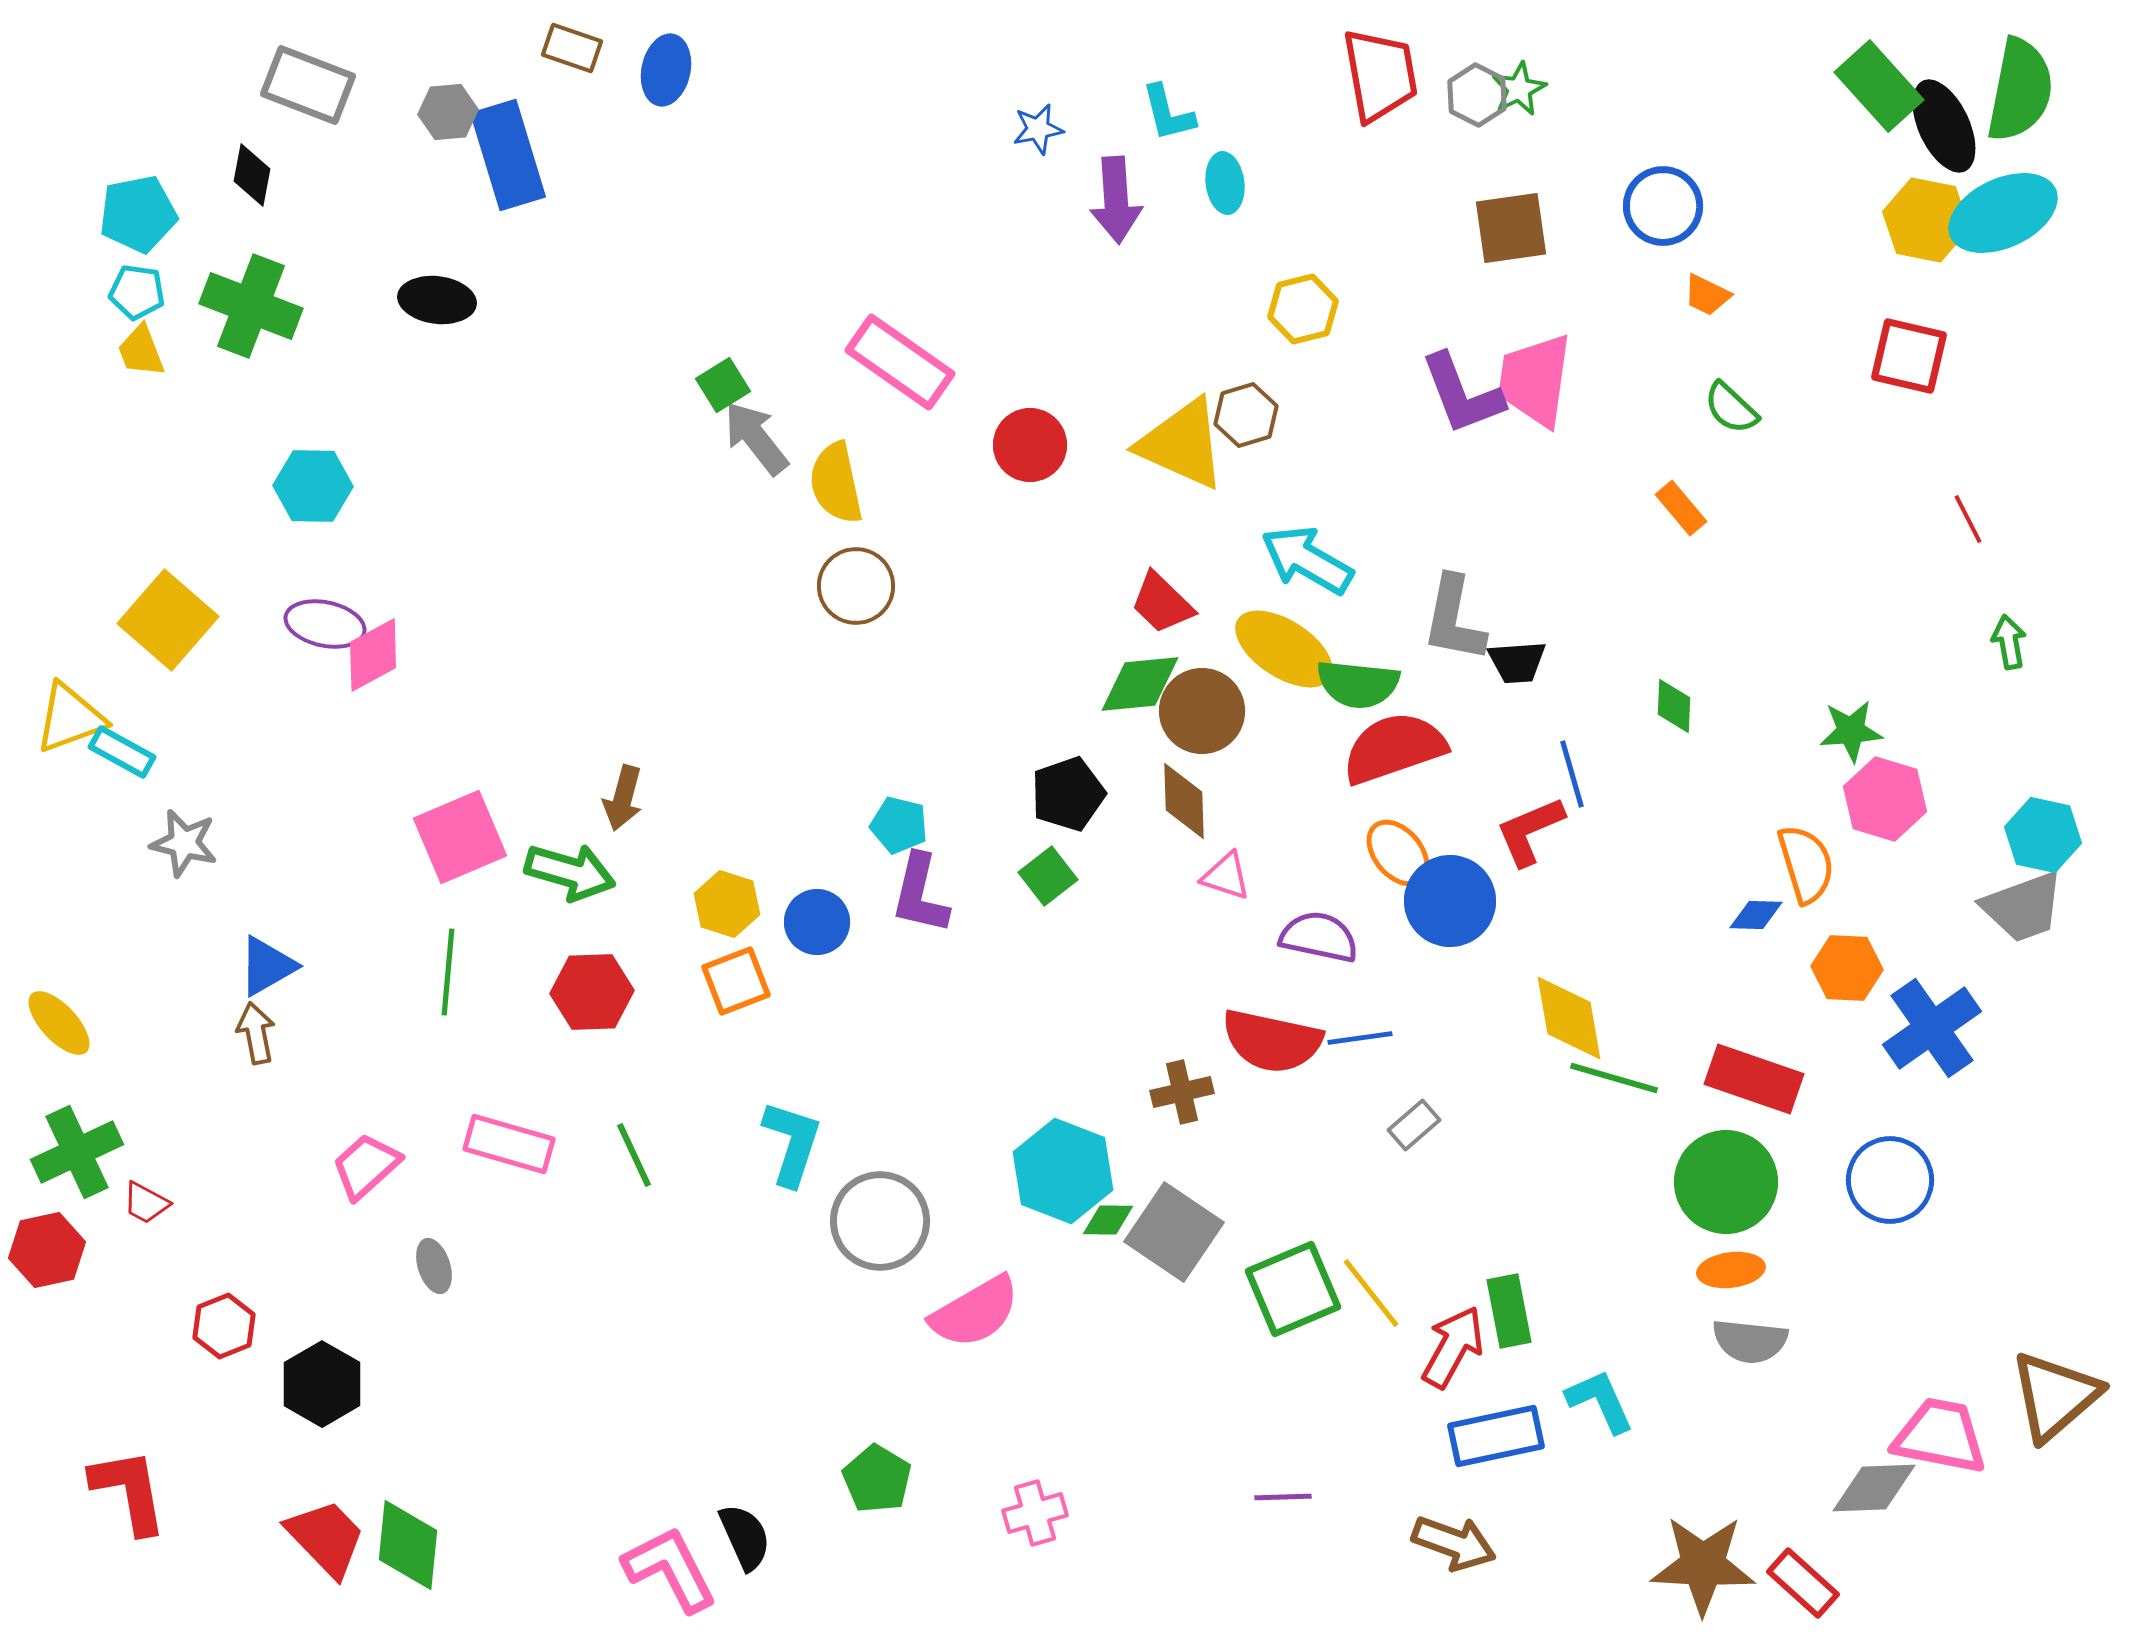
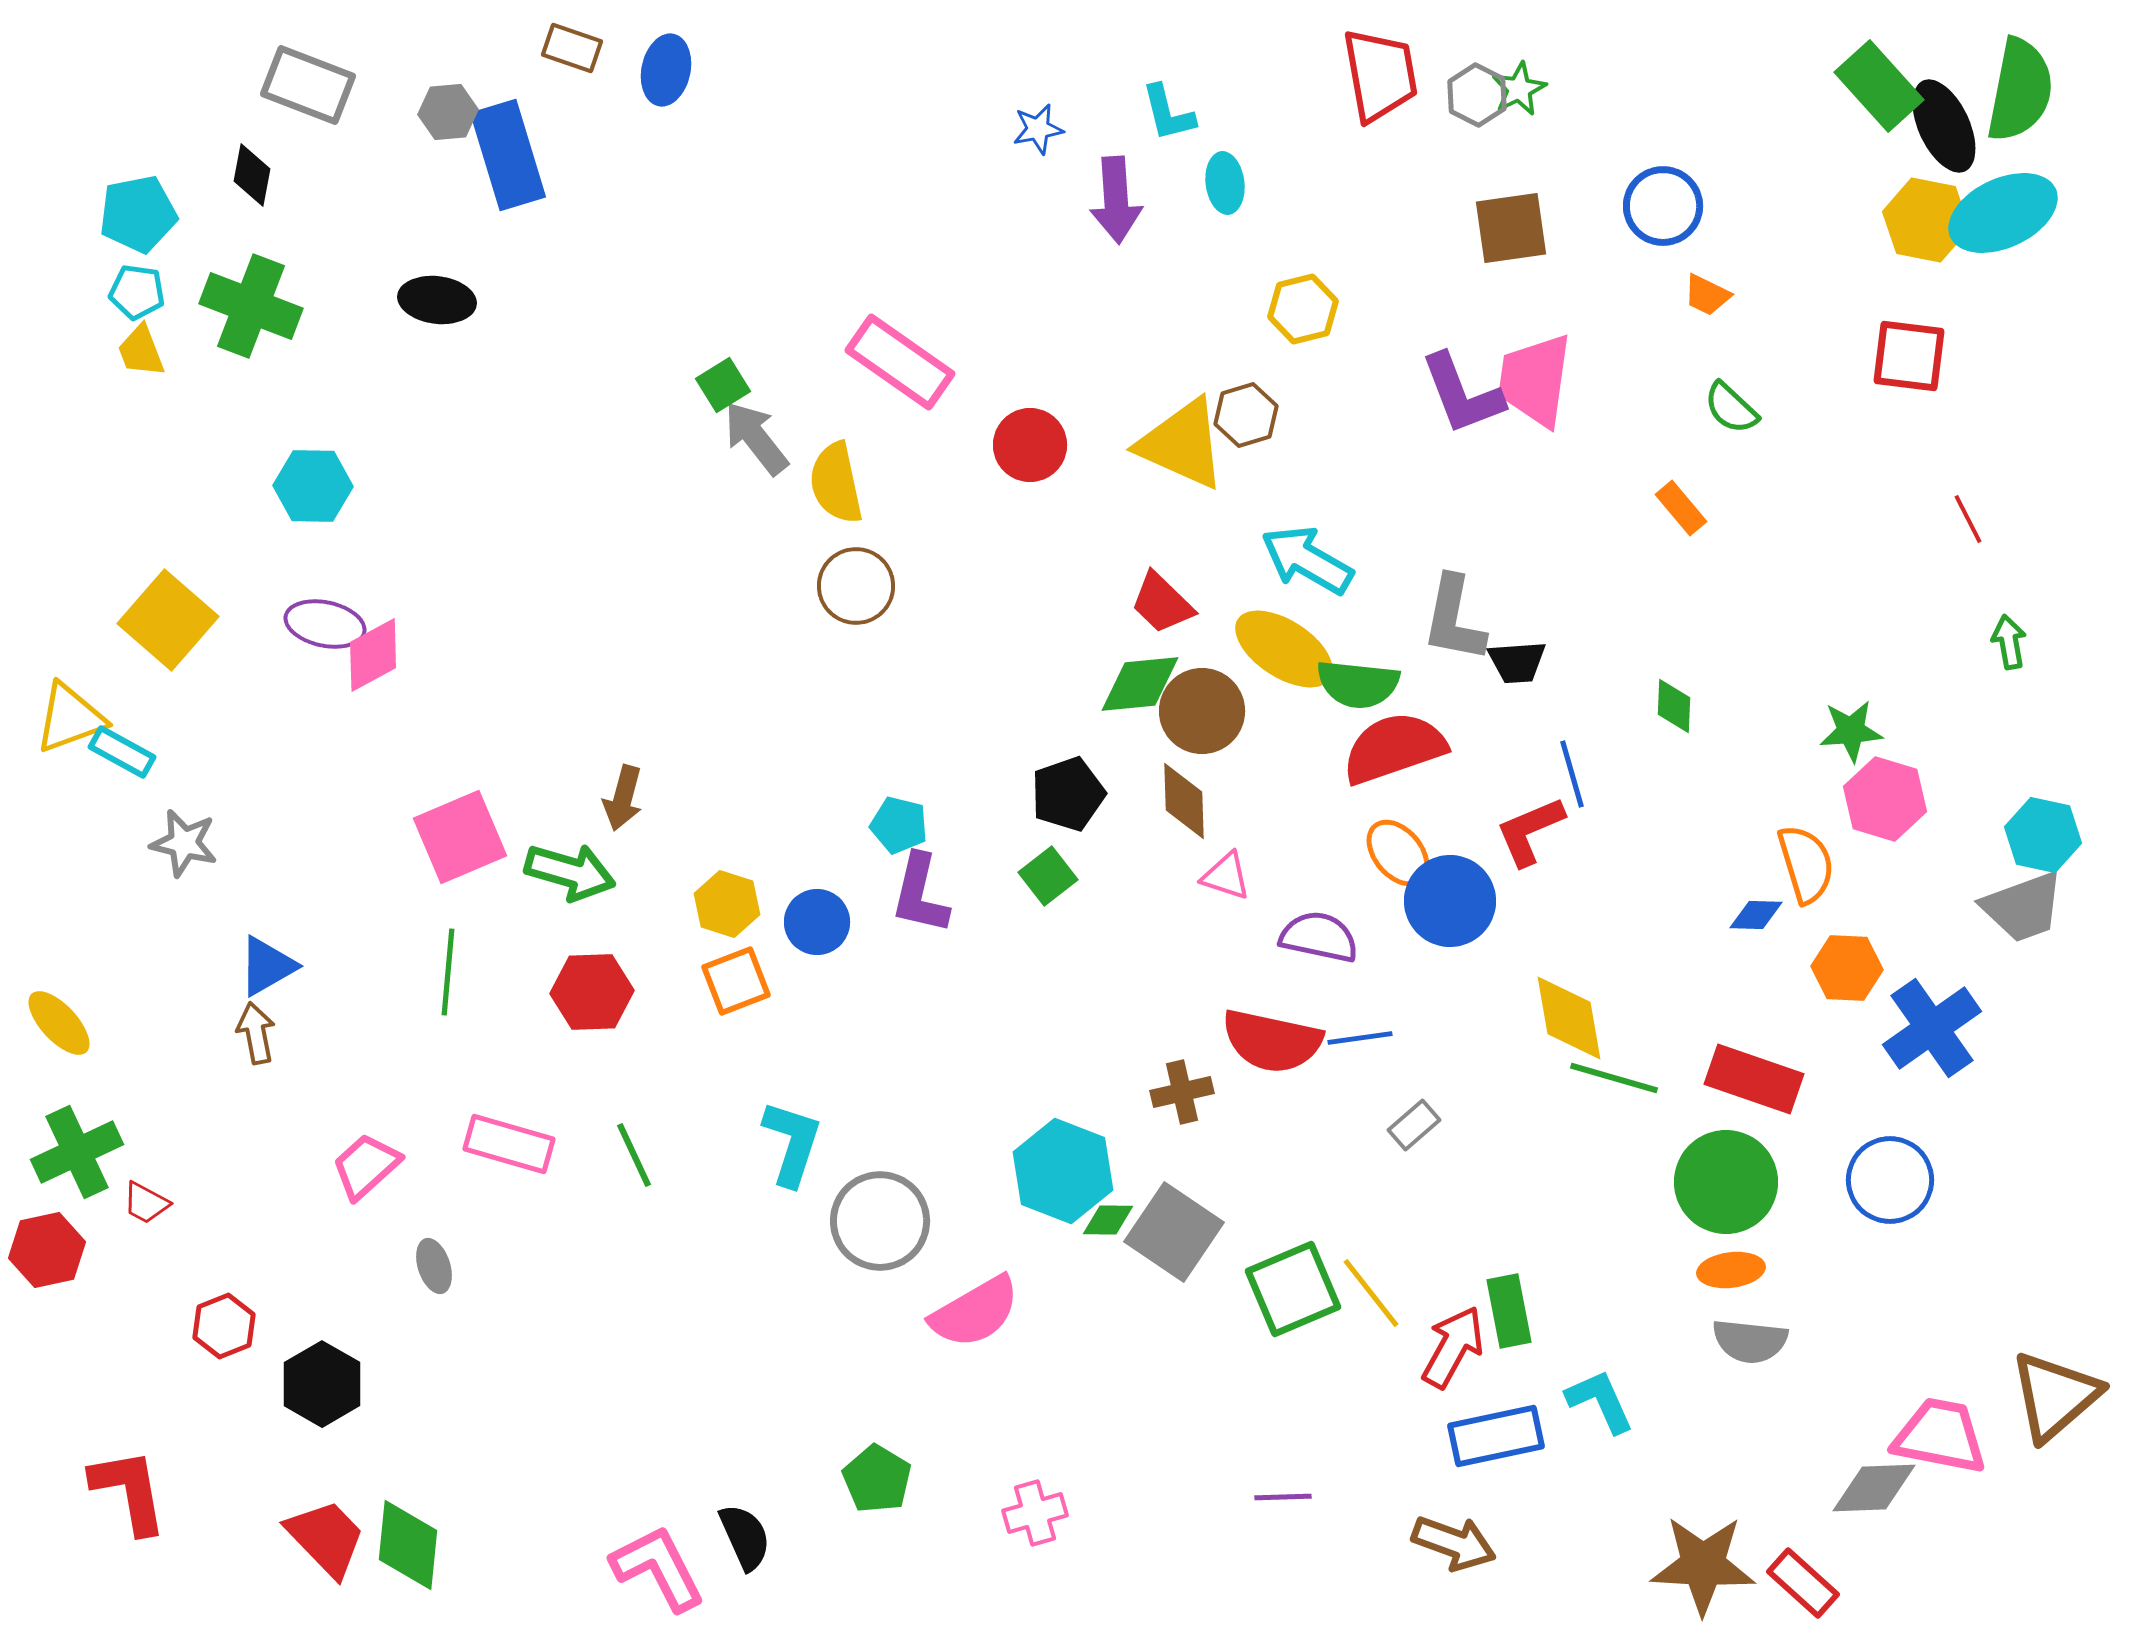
red square at (1909, 356): rotated 6 degrees counterclockwise
pink L-shape at (670, 1569): moved 12 px left, 1 px up
